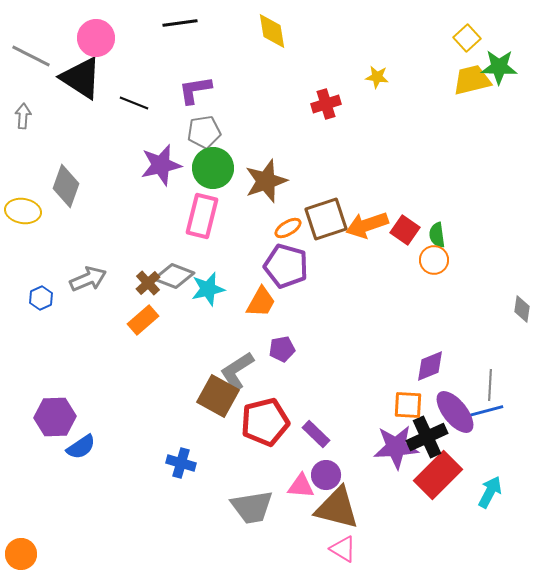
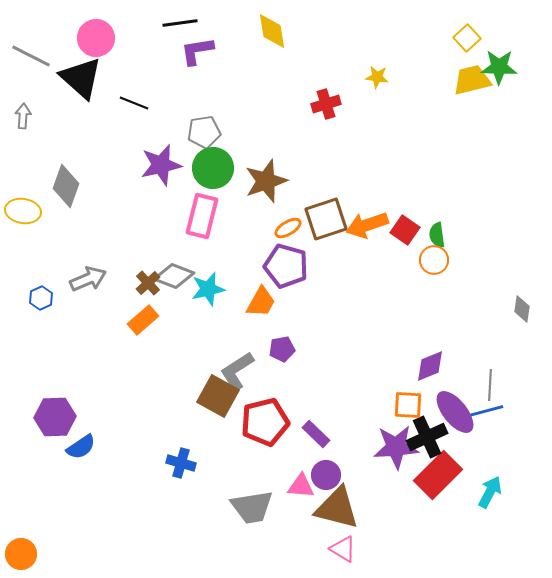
black triangle at (81, 78): rotated 9 degrees clockwise
purple L-shape at (195, 90): moved 2 px right, 39 px up
